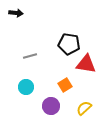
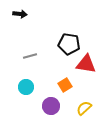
black arrow: moved 4 px right, 1 px down
